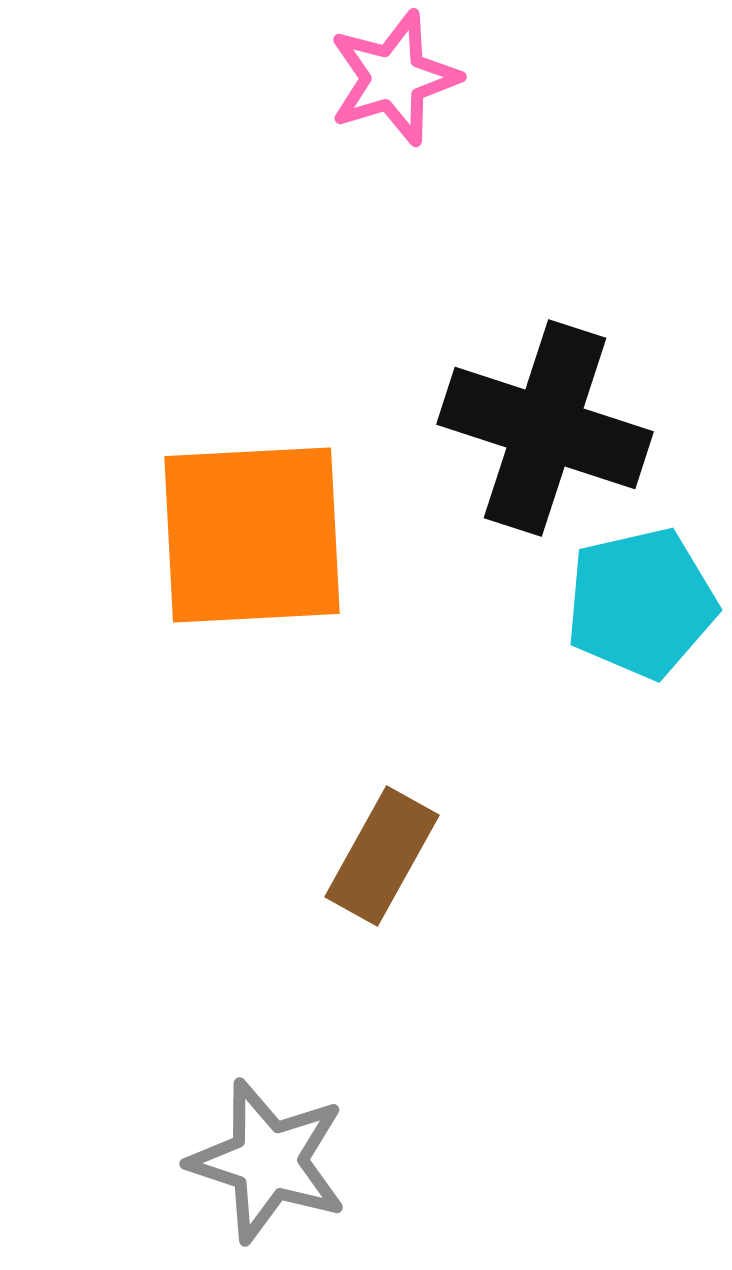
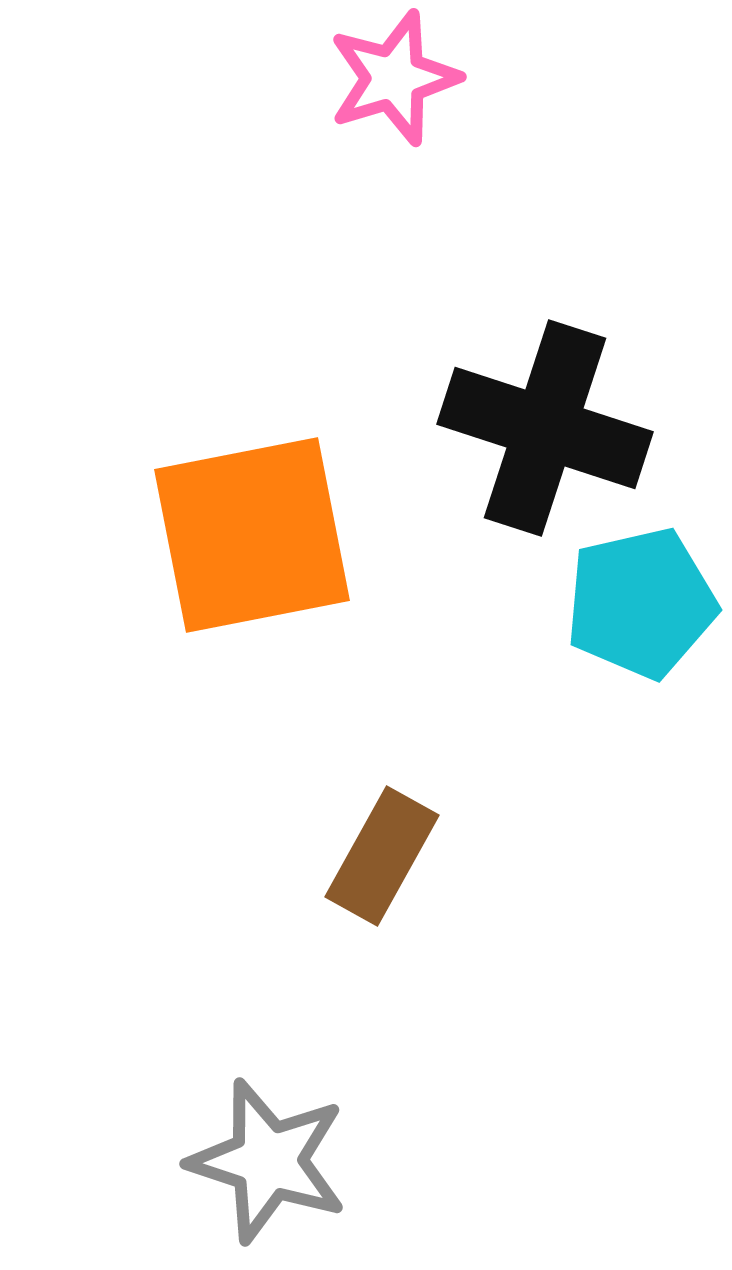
orange square: rotated 8 degrees counterclockwise
